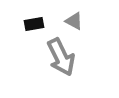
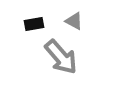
gray arrow: rotated 15 degrees counterclockwise
